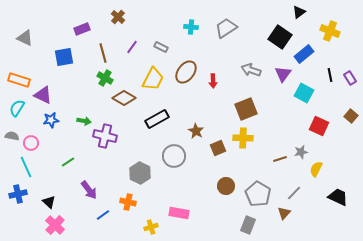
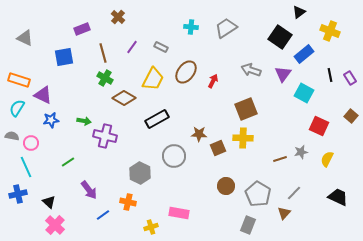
red arrow at (213, 81): rotated 152 degrees counterclockwise
brown star at (196, 131): moved 3 px right, 3 px down; rotated 28 degrees counterclockwise
yellow semicircle at (316, 169): moved 11 px right, 10 px up
